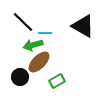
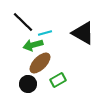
black triangle: moved 7 px down
cyan line: rotated 16 degrees counterclockwise
brown ellipse: moved 1 px right, 1 px down
black circle: moved 8 px right, 7 px down
green rectangle: moved 1 px right, 1 px up
